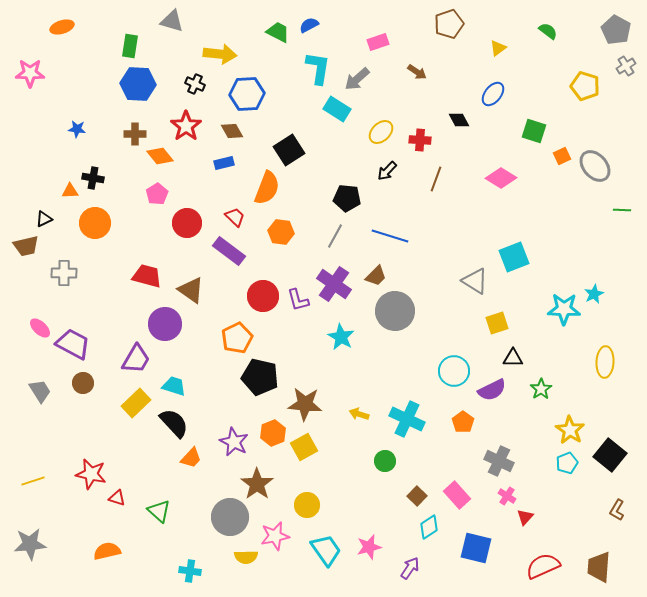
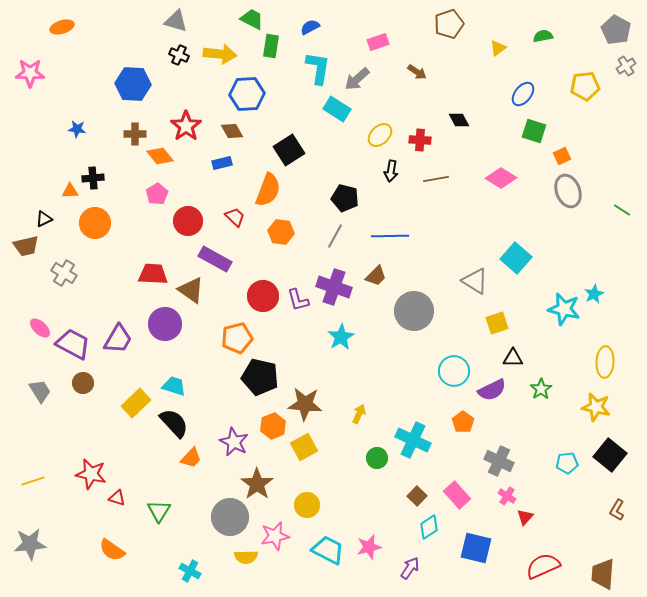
gray triangle at (172, 21): moved 4 px right
blue semicircle at (309, 25): moved 1 px right, 2 px down
green semicircle at (548, 31): moved 5 px left, 5 px down; rotated 48 degrees counterclockwise
green trapezoid at (278, 32): moved 26 px left, 13 px up
green rectangle at (130, 46): moved 141 px right
blue hexagon at (138, 84): moved 5 px left
black cross at (195, 84): moved 16 px left, 29 px up
yellow pentagon at (585, 86): rotated 24 degrees counterclockwise
blue ellipse at (493, 94): moved 30 px right
yellow ellipse at (381, 132): moved 1 px left, 3 px down
blue rectangle at (224, 163): moved 2 px left
gray ellipse at (595, 166): moved 27 px left, 25 px down; rotated 20 degrees clockwise
black arrow at (387, 171): moved 4 px right; rotated 35 degrees counterclockwise
black cross at (93, 178): rotated 15 degrees counterclockwise
brown line at (436, 179): rotated 60 degrees clockwise
orange semicircle at (267, 188): moved 1 px right, 2 px down
black pentagon at (347, 198): moved 2 px left; rotated 8 degrees clockwise
green line at (622, 210): rotated 30 degrees clockwise
red circle at (187, 223): moved 1 px right, 2 px up
blue line at (390, 236): rotated 18 degrees counterclockwise
purple rectangle at (229, 251): moved 14 px left, 8 px down; rotated 8 degrees counterclockwise
cyan square at (514, 257): moved 2 px right, 1 px down; rotated 28 degrees counterclockwise
gray cross at (64, 273): rotated 30 degrees clockwise
red trapezoid at (147, 276): moved 6 px right, 2 px up; rotated 12 degrees counterclockwise
purple cross at (334, 284): moved 3 px down; rotated 16 degrees counterclockwise
cyan star at (564, 309): rotated 12 degrees clockwise
gray circle at (395, 311): moved 19 px right
cyan star at (341, 337): rotated 12 degrees clockwise
orange pentagon at (237, 338): rotated 12 degrees clockwise
purple trapezoid at (136, 359): moved 18 px left, 20 px up
yellow arrow at (359, 414): rotated 96 degrees clockwise
cyan cross at (407, 419): moved 6 px right, 21 px down
yellow star at (570, 430): moved 26 px right, 23 px up; rotated 20 degrees counterclockwise
orange hexagon at (273, 433): moved 7 px up
green circle at (385, 461): moved 8 px left, 3 px up
cyan pentagon at (567, 463): rotated 15 degrees clockwise
green triangle at (159, 511): rotated 20 degrees clockwise
cyan trapezoid at (326, 550): moved 2 px right; rotated 28 degrees counterclockwise
orange semicircle at (107, 551): moved 5 px right, 1 px up; rotated 132 degrees counterclockwise
brown trapezoid at (599, 567): moved 4 px right, 7 px down
cyan cross at (190, 571): rotated 20 degrees clockwise
